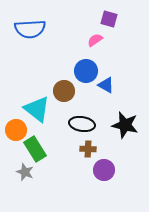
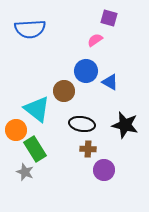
purple square: moved 1 px up
blue triangle: moved 4 px right, 3 px up
